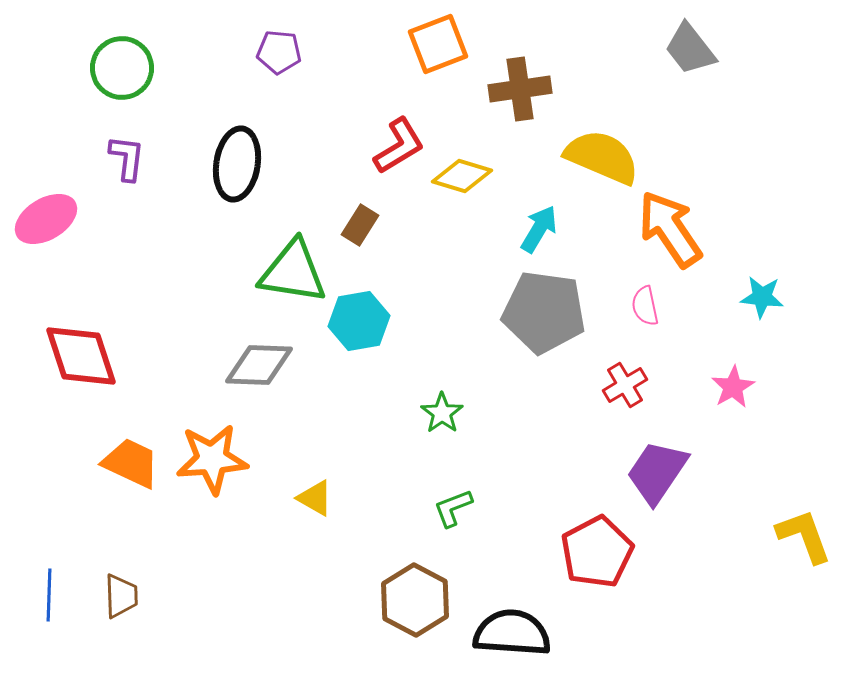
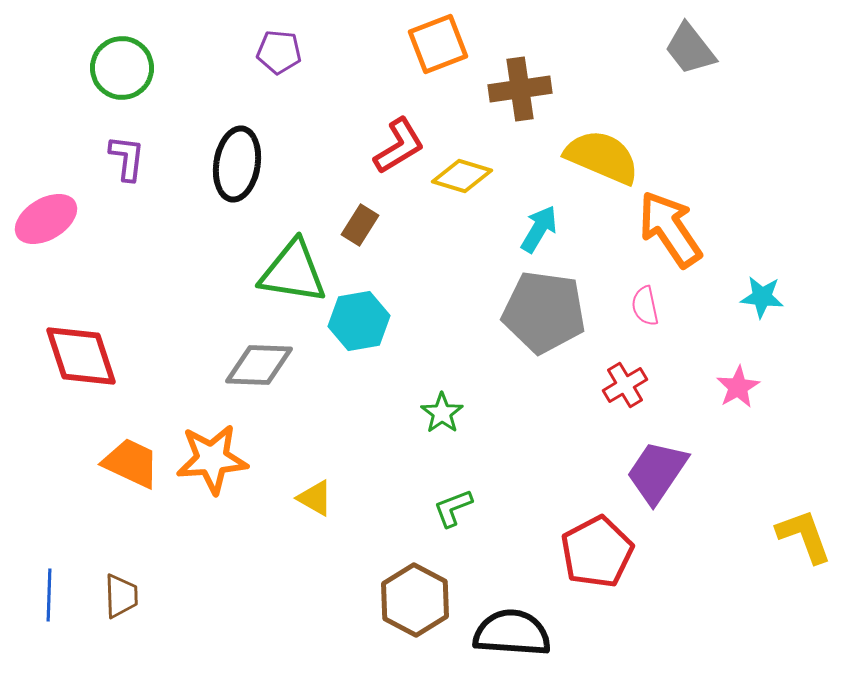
pink star: moved 5 px right
